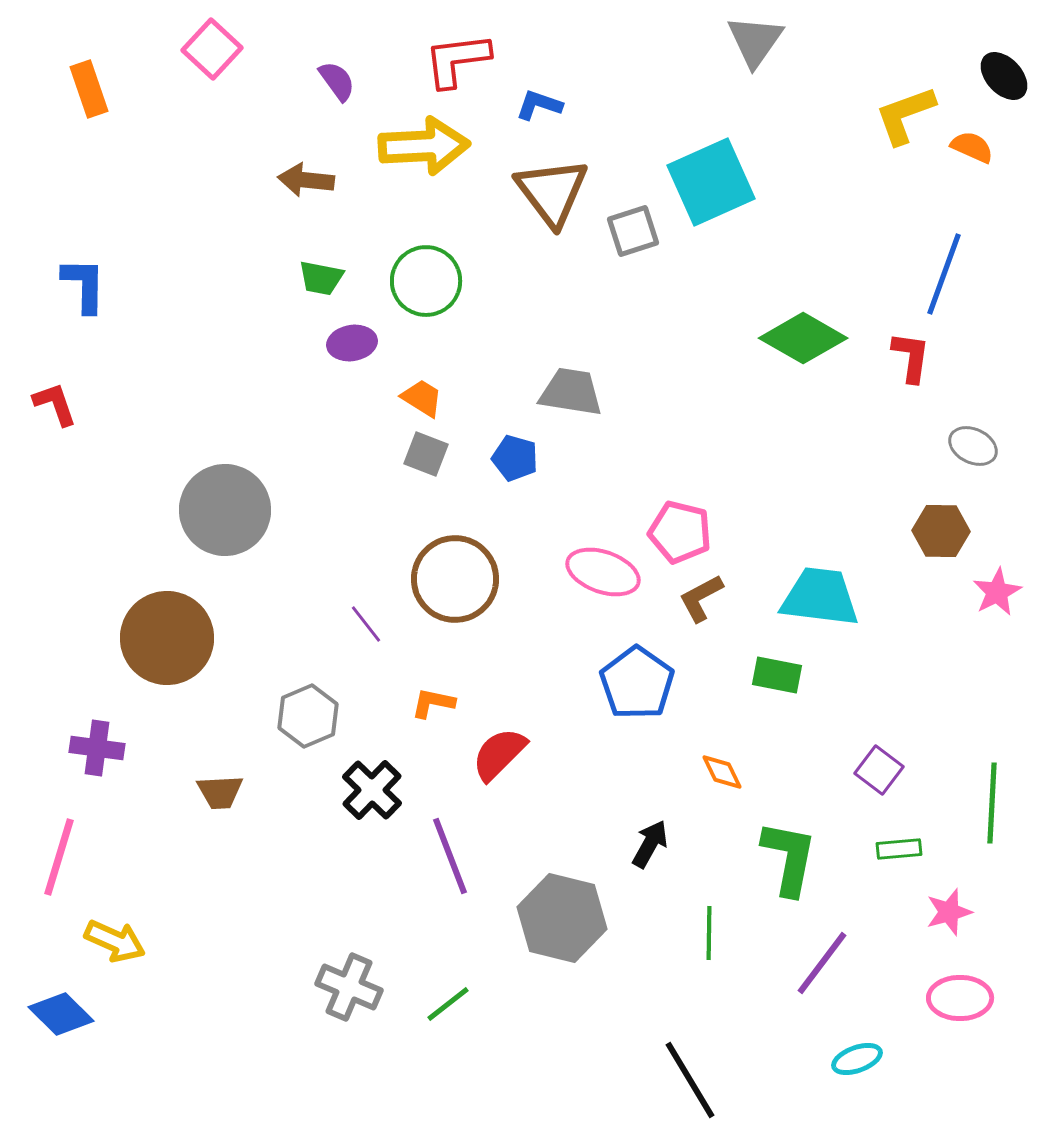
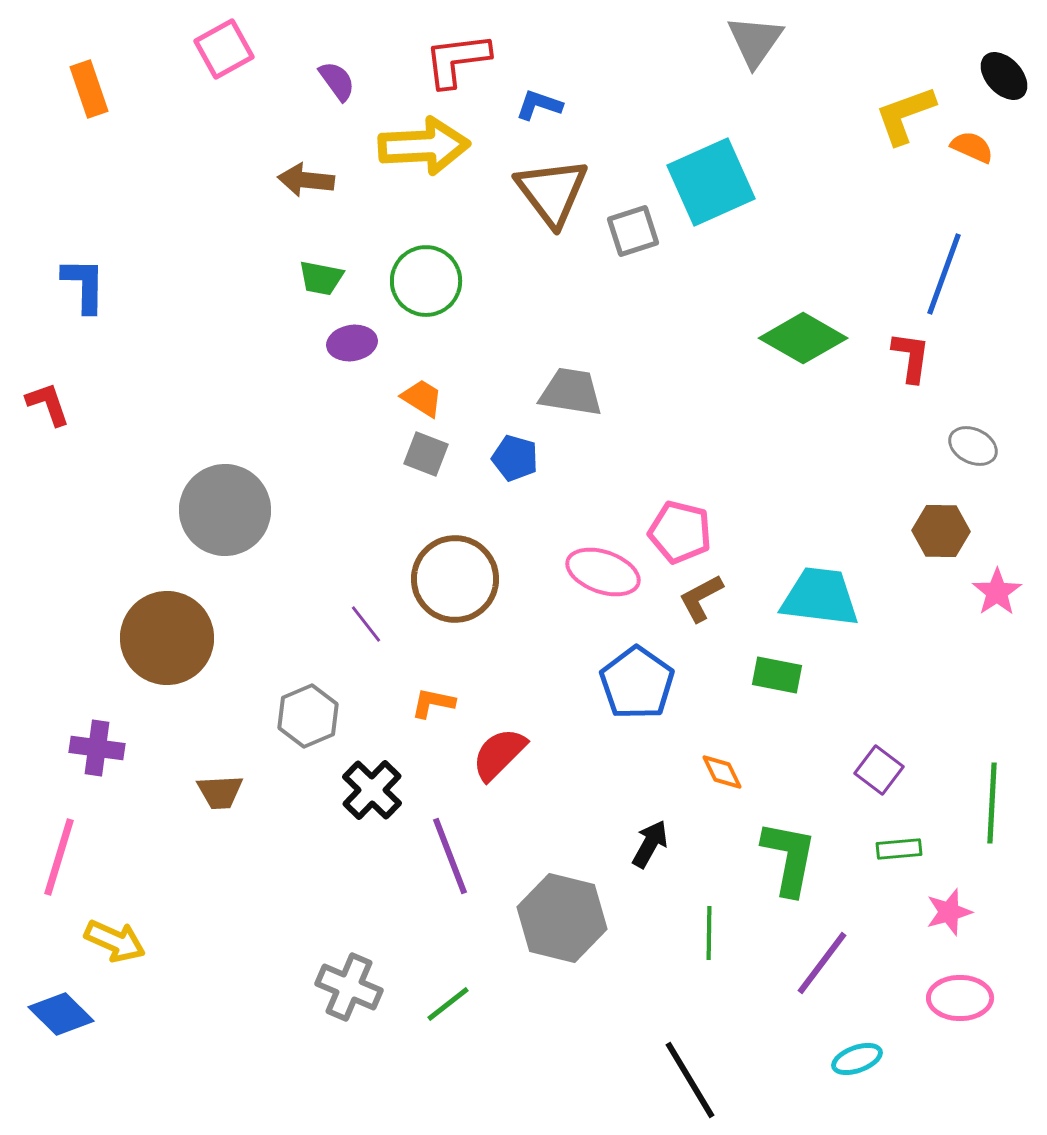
pink square at (212, 49): moved 12 px right; rotated 18 degrees clockwise
red L-shape at (55, 404): moved 7 px left
pink star at (997, 592): rotated 6 degrees counterclockwise
